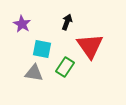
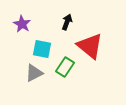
red triangle: rotated 16 degrees counterclockwise
gray triangle: rotated 36 degrees counterclockwise
